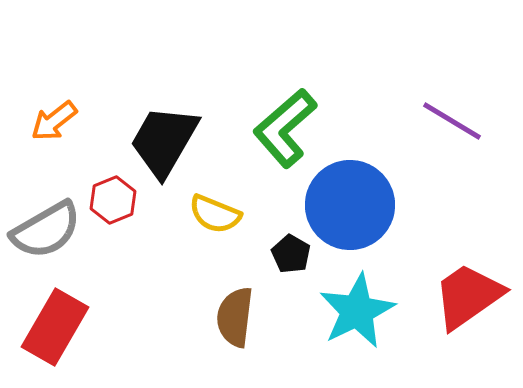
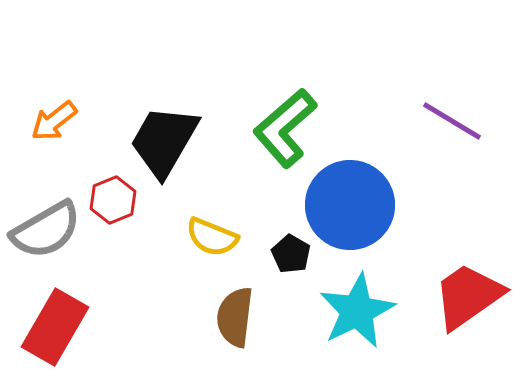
yellow semicircle: moved 3 px left, 23 px down
